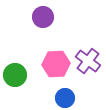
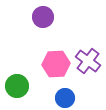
green circle: moved 2 px right, 11 px down
